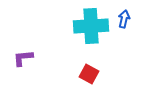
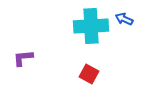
blue arrow: rotated 78 degrees counterclockwise
